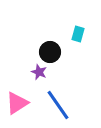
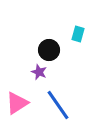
black circle: moved 1 px left, 2 px up
